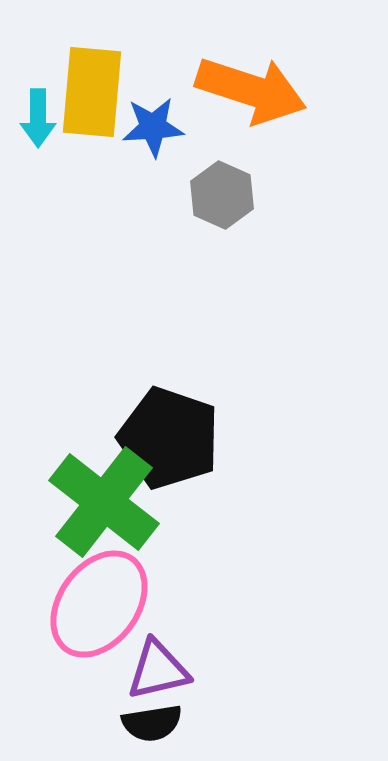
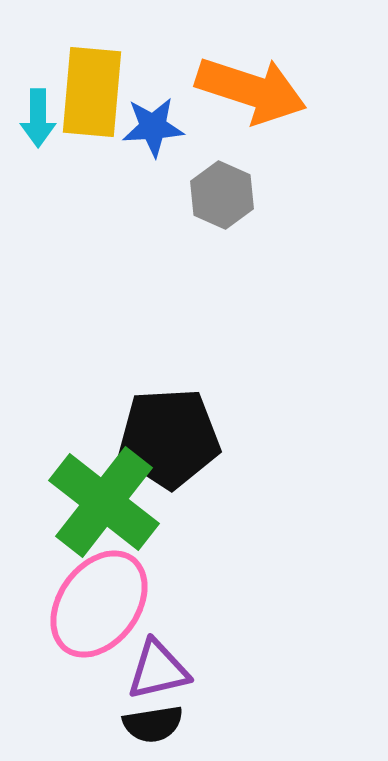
black pentagon: rotated 22 degrees counterclockwise
black semicircle: moved 1 px right, 1 px down
